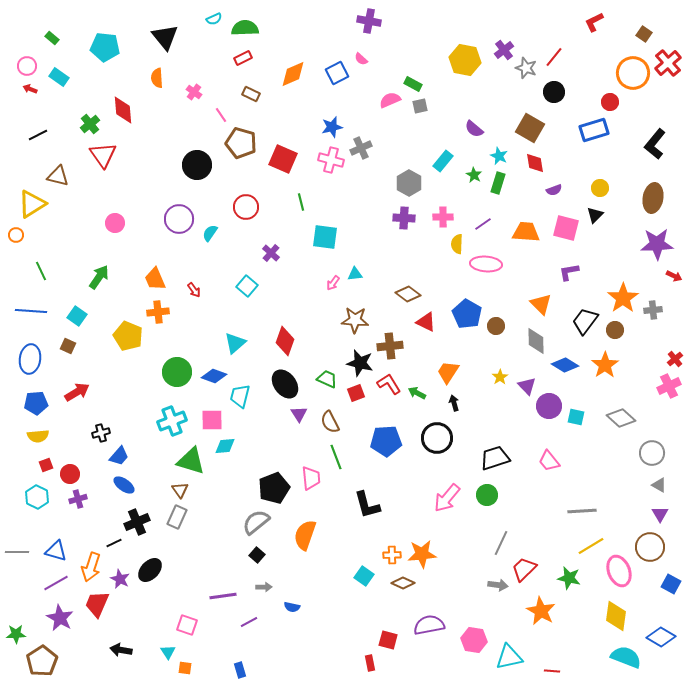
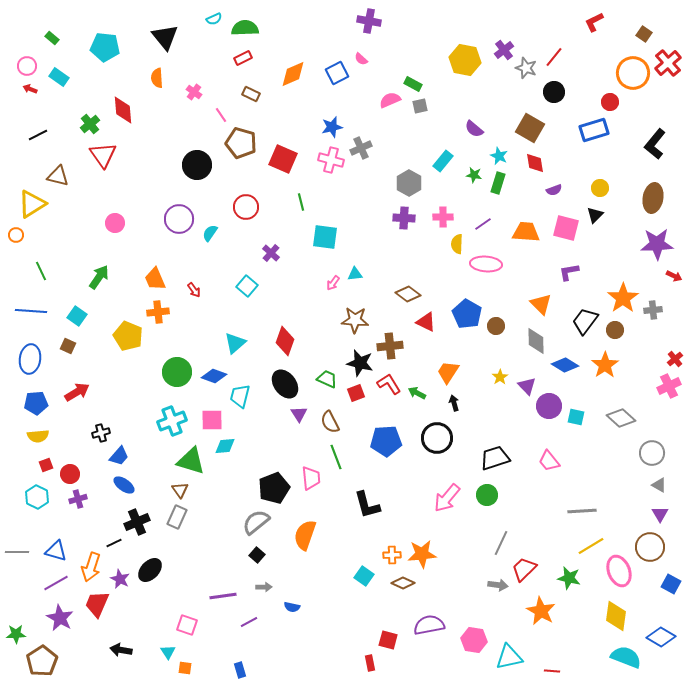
green star at (474, 175): rotated 21 degrees counterclockwise
